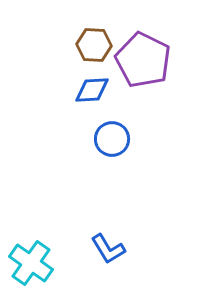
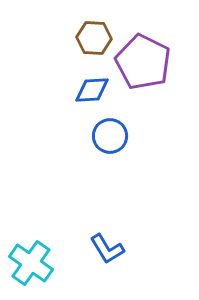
brown hexagon: moved 7 px up
purple pentagon: moved 2 px down
blue circle: moved 2 px left, 3 px up
blue L-shape: moved 1 px left
